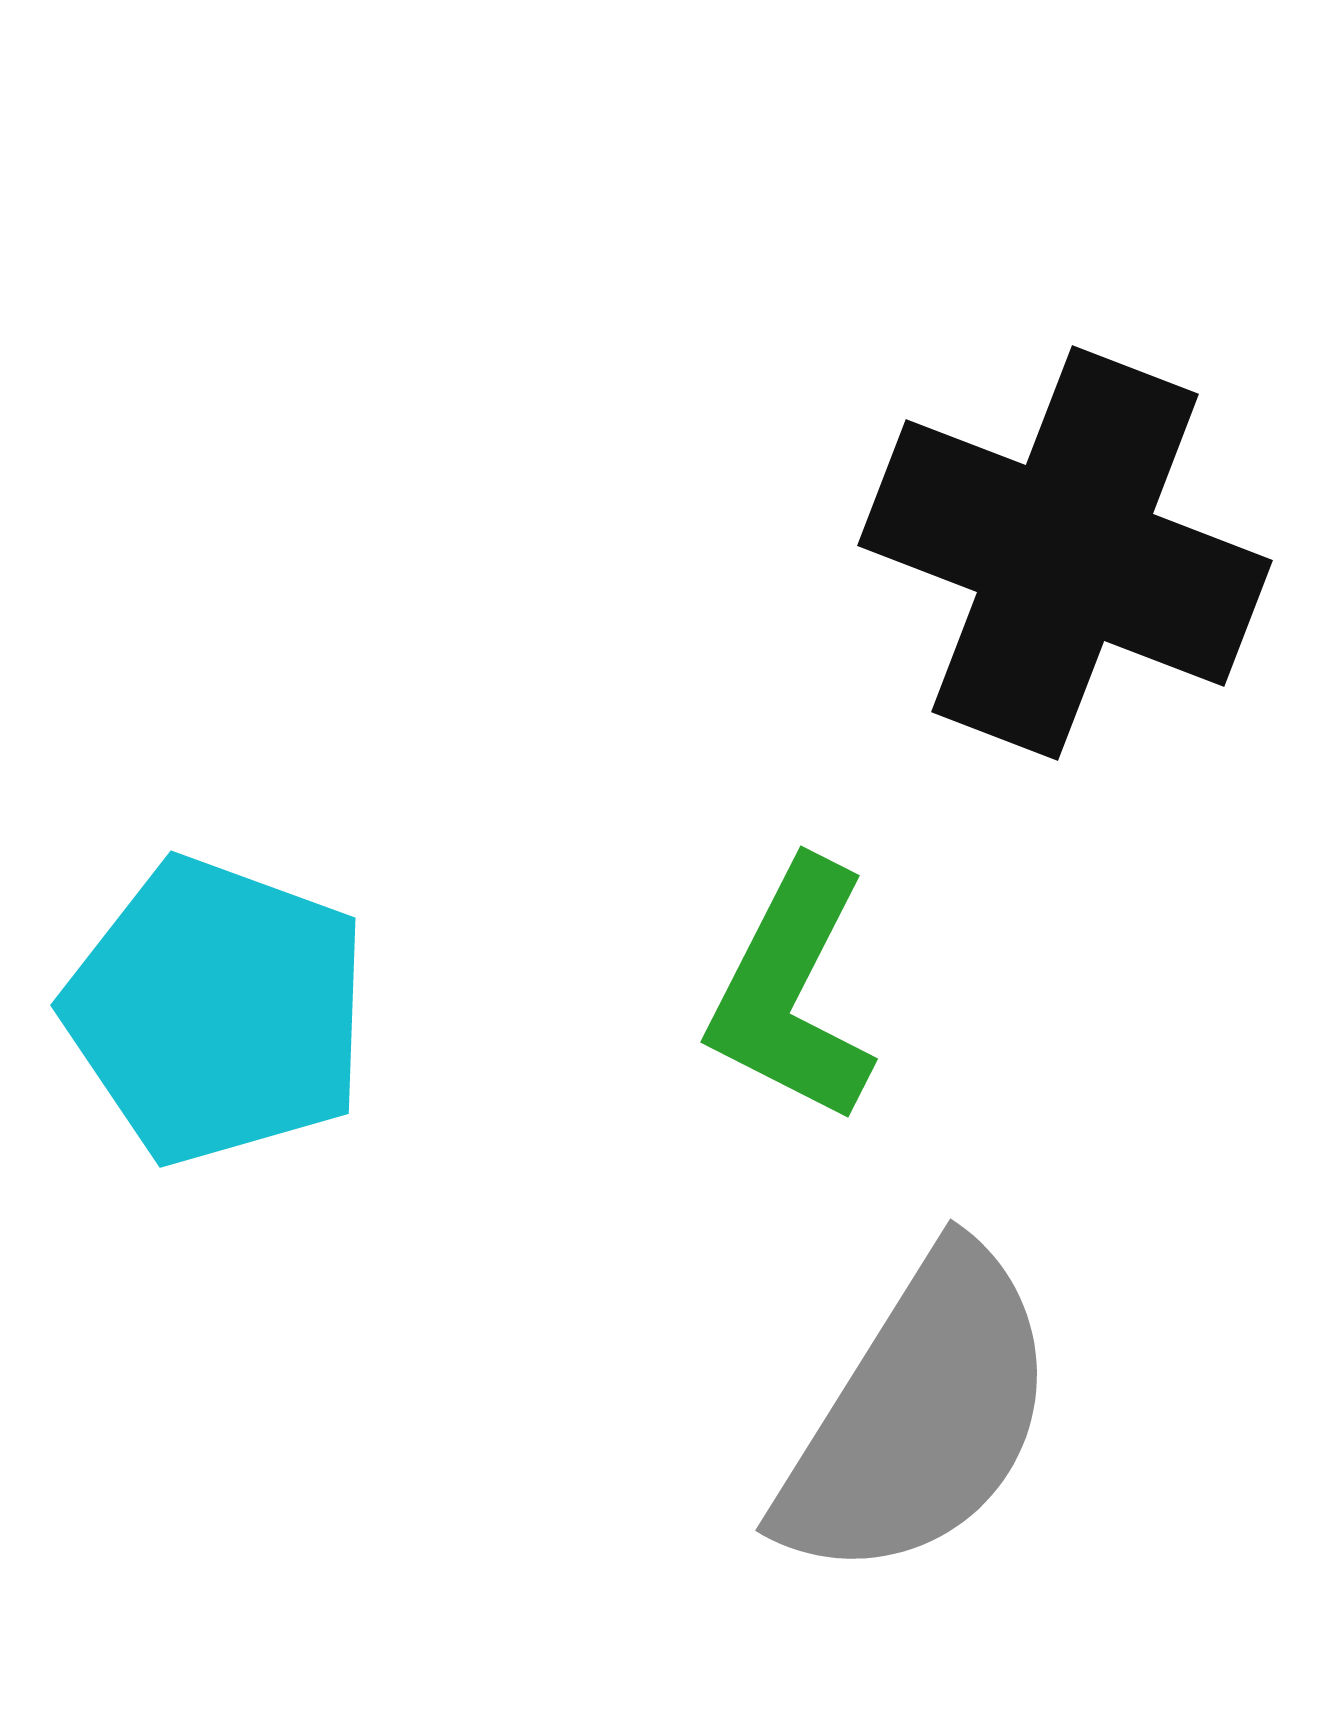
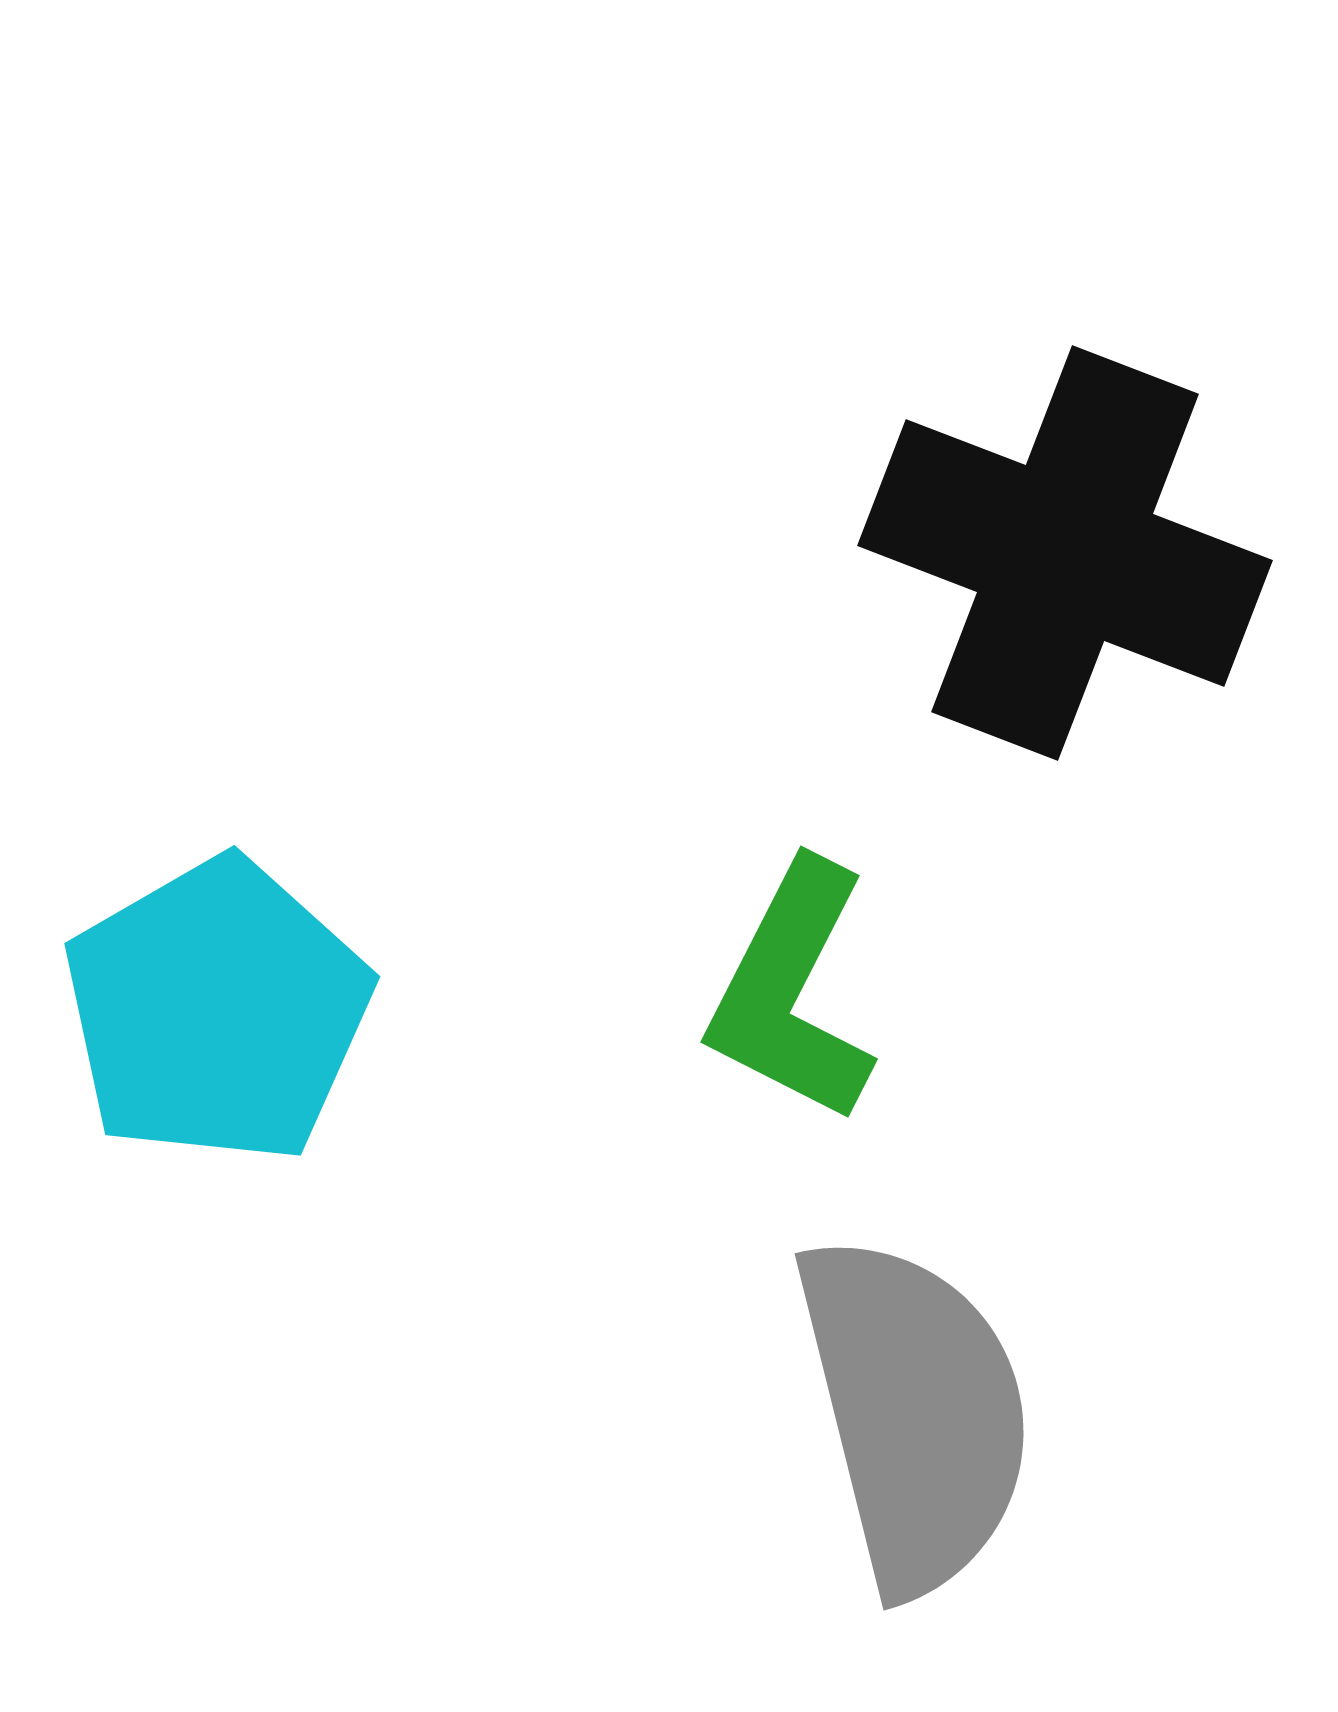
cyan pentagon: rotated 22 degrees clockwise
gray semicircle: moved 4 px left, 3 px up; rotated 46 degrees counterclockwise
